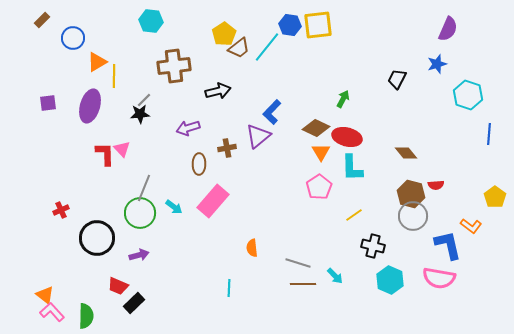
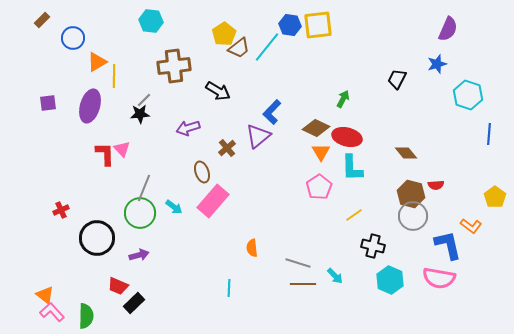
black arrow at (218, 91): rotated 45 degrees clockwise
brown cross at (227, 148): rotated 30 degrees counterclockwise
brown ellipse at (199, 164): moved 3 px right, 8 px down; rotated 20 degrees counterclockwise
